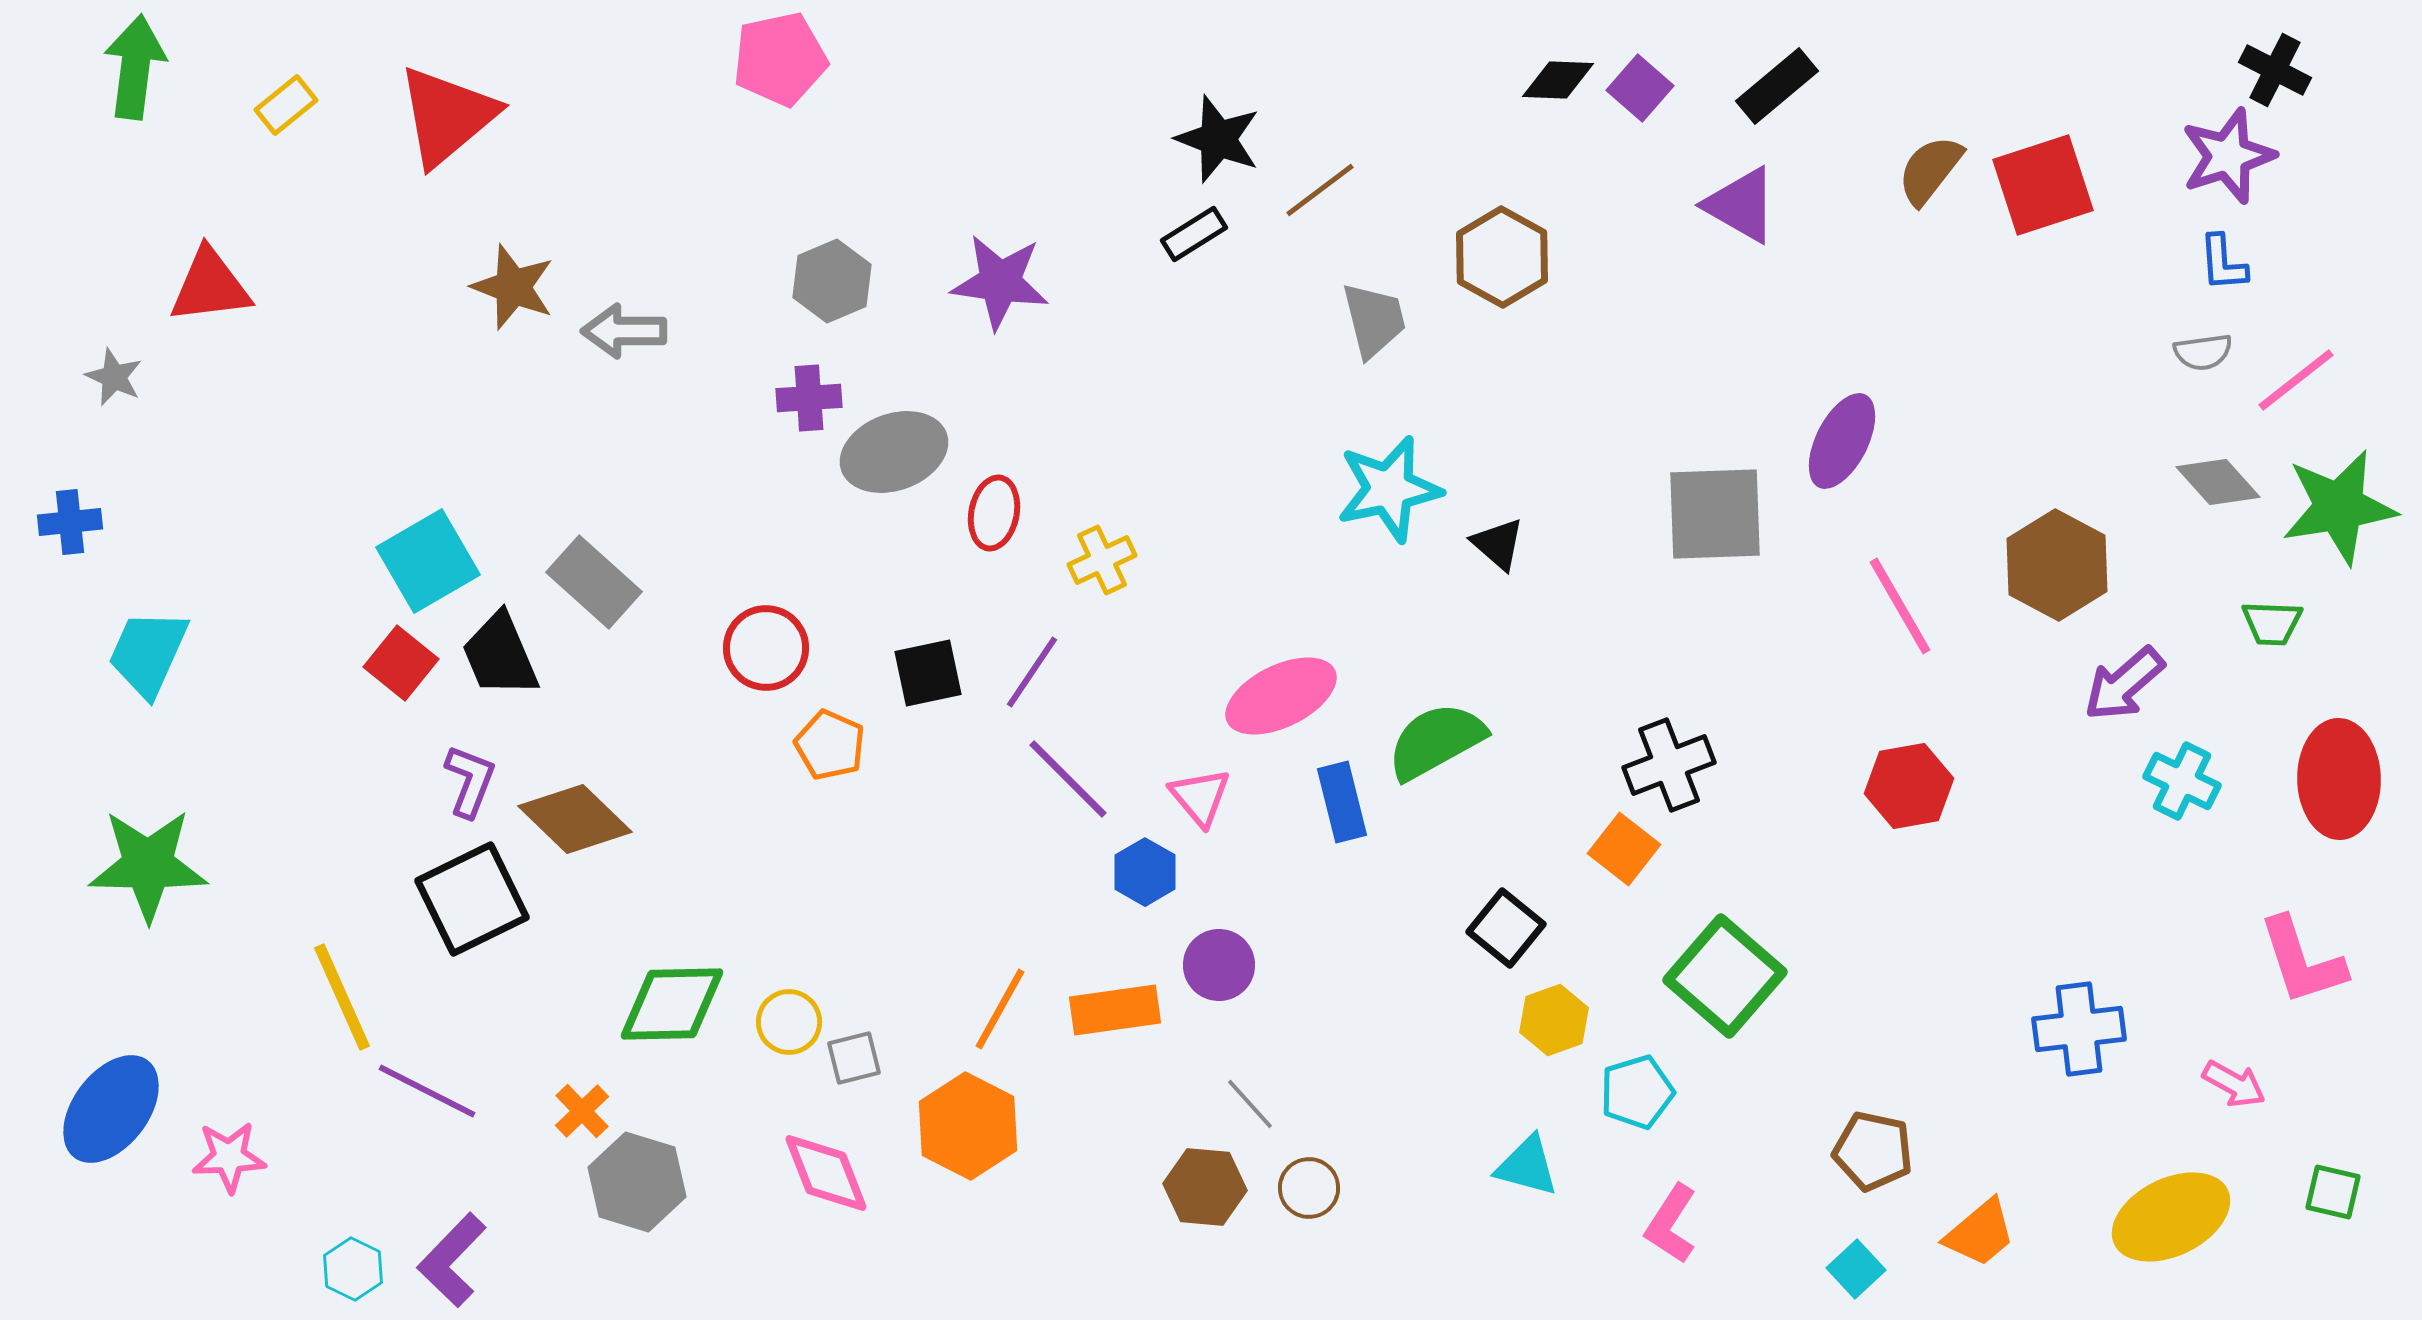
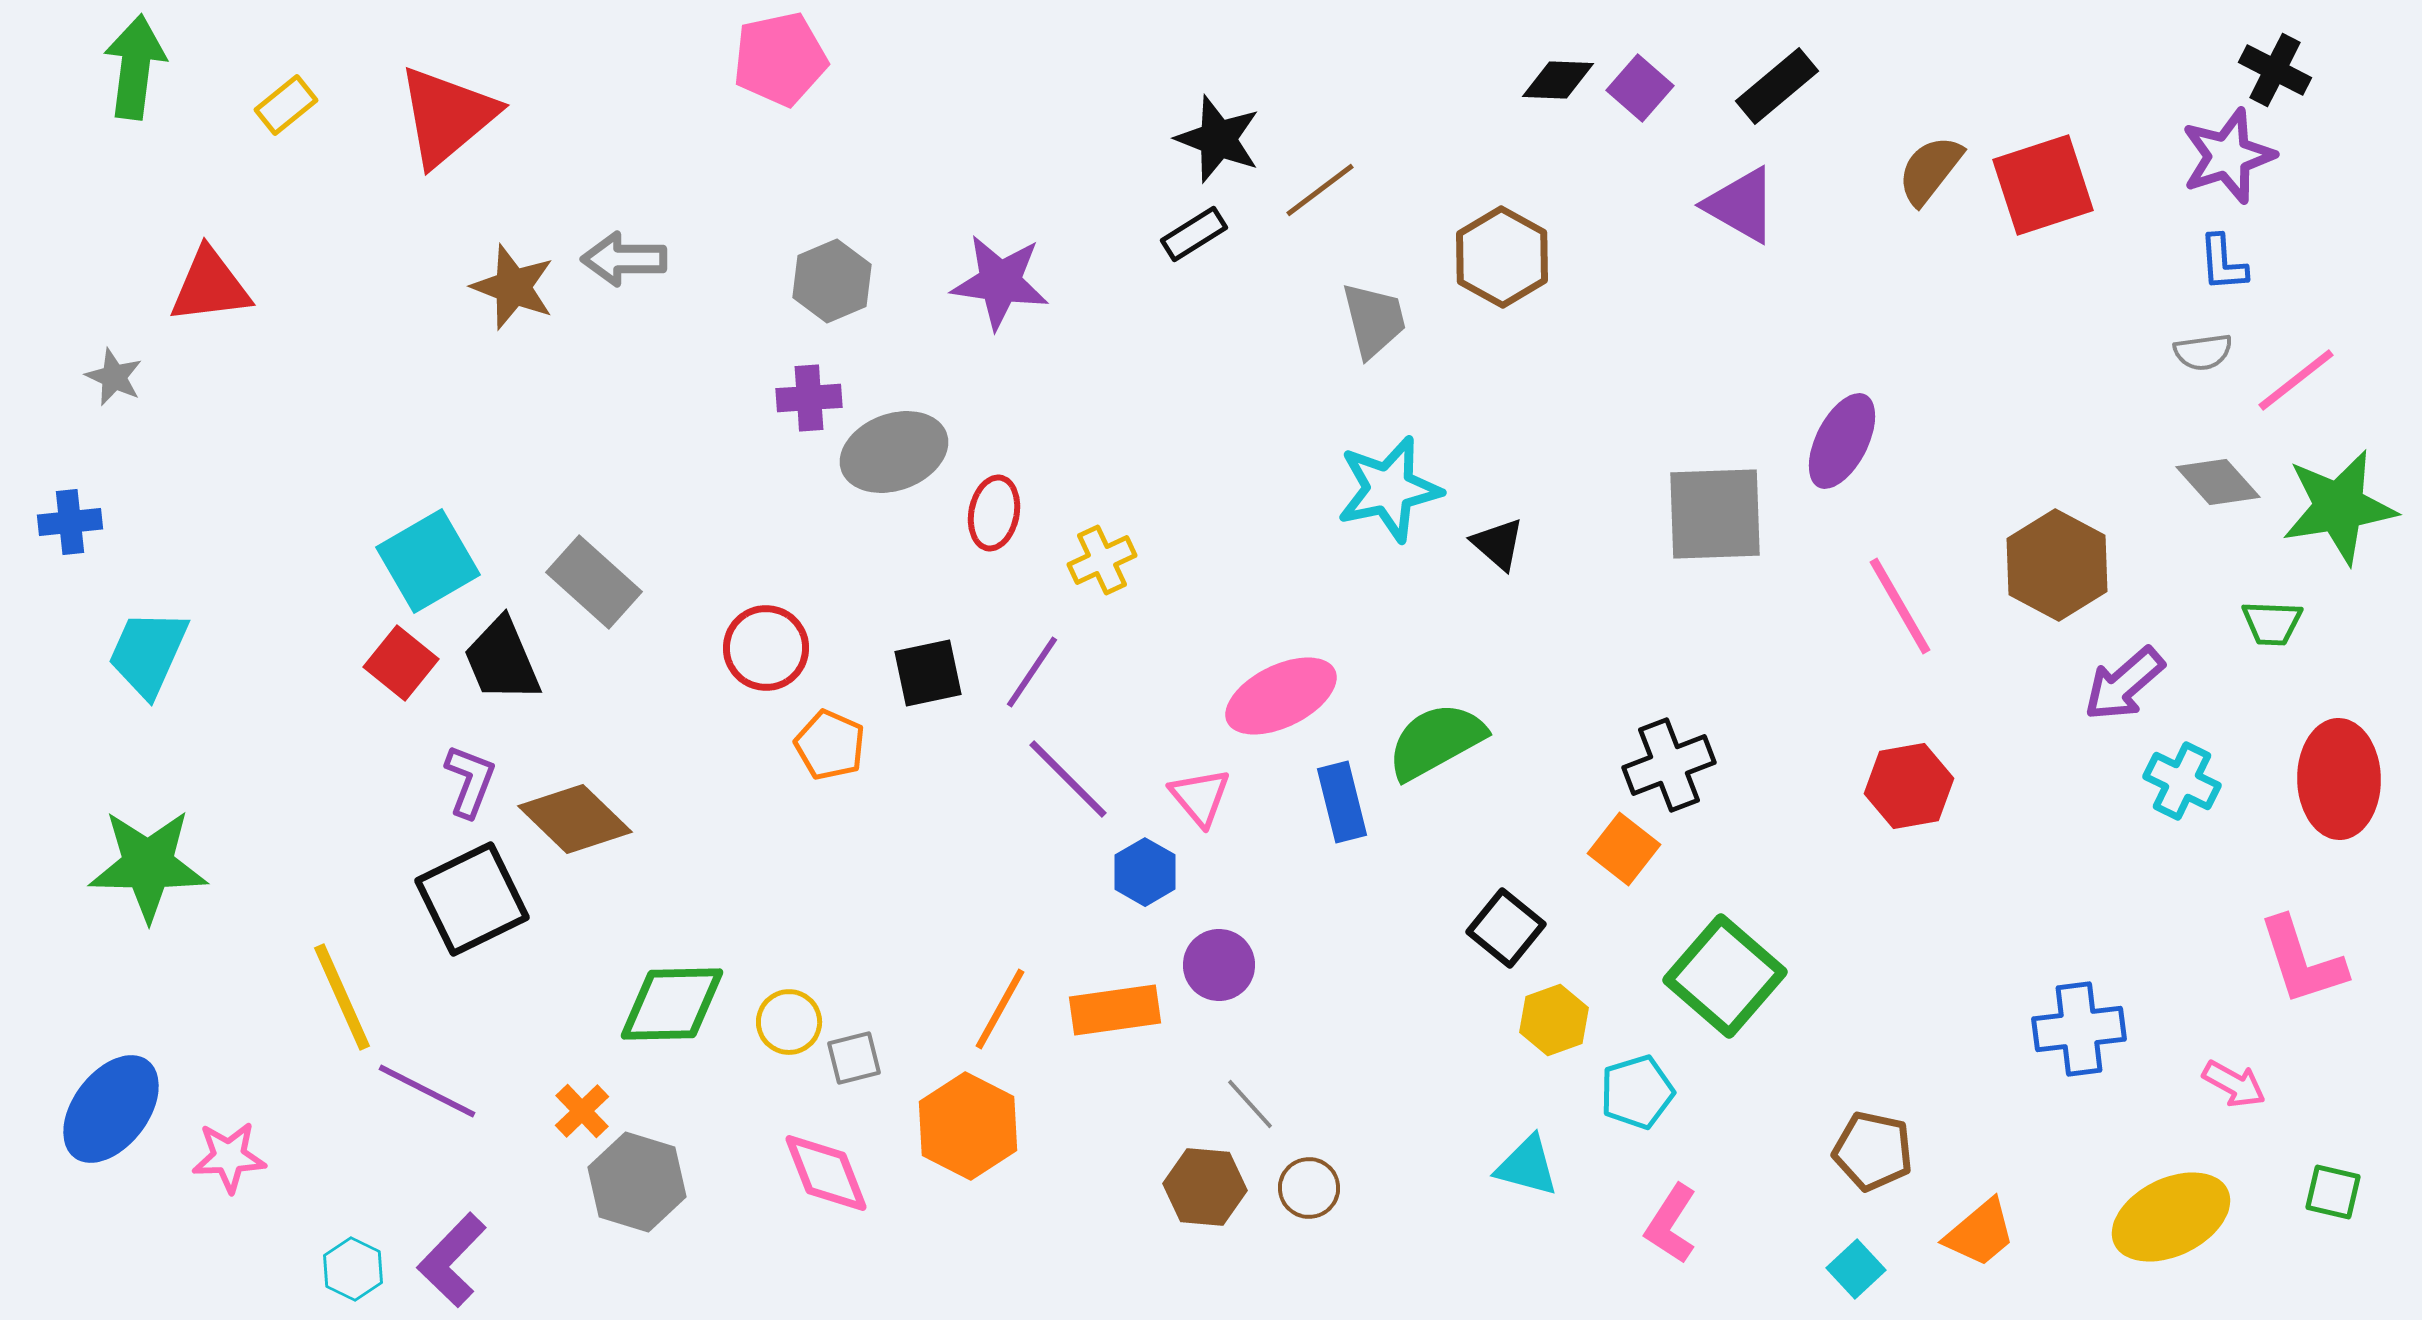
gray arrow at (624, 331): moved 72 px up
black trapezoid at (500, 655): moved 2 px right, 5 px down
